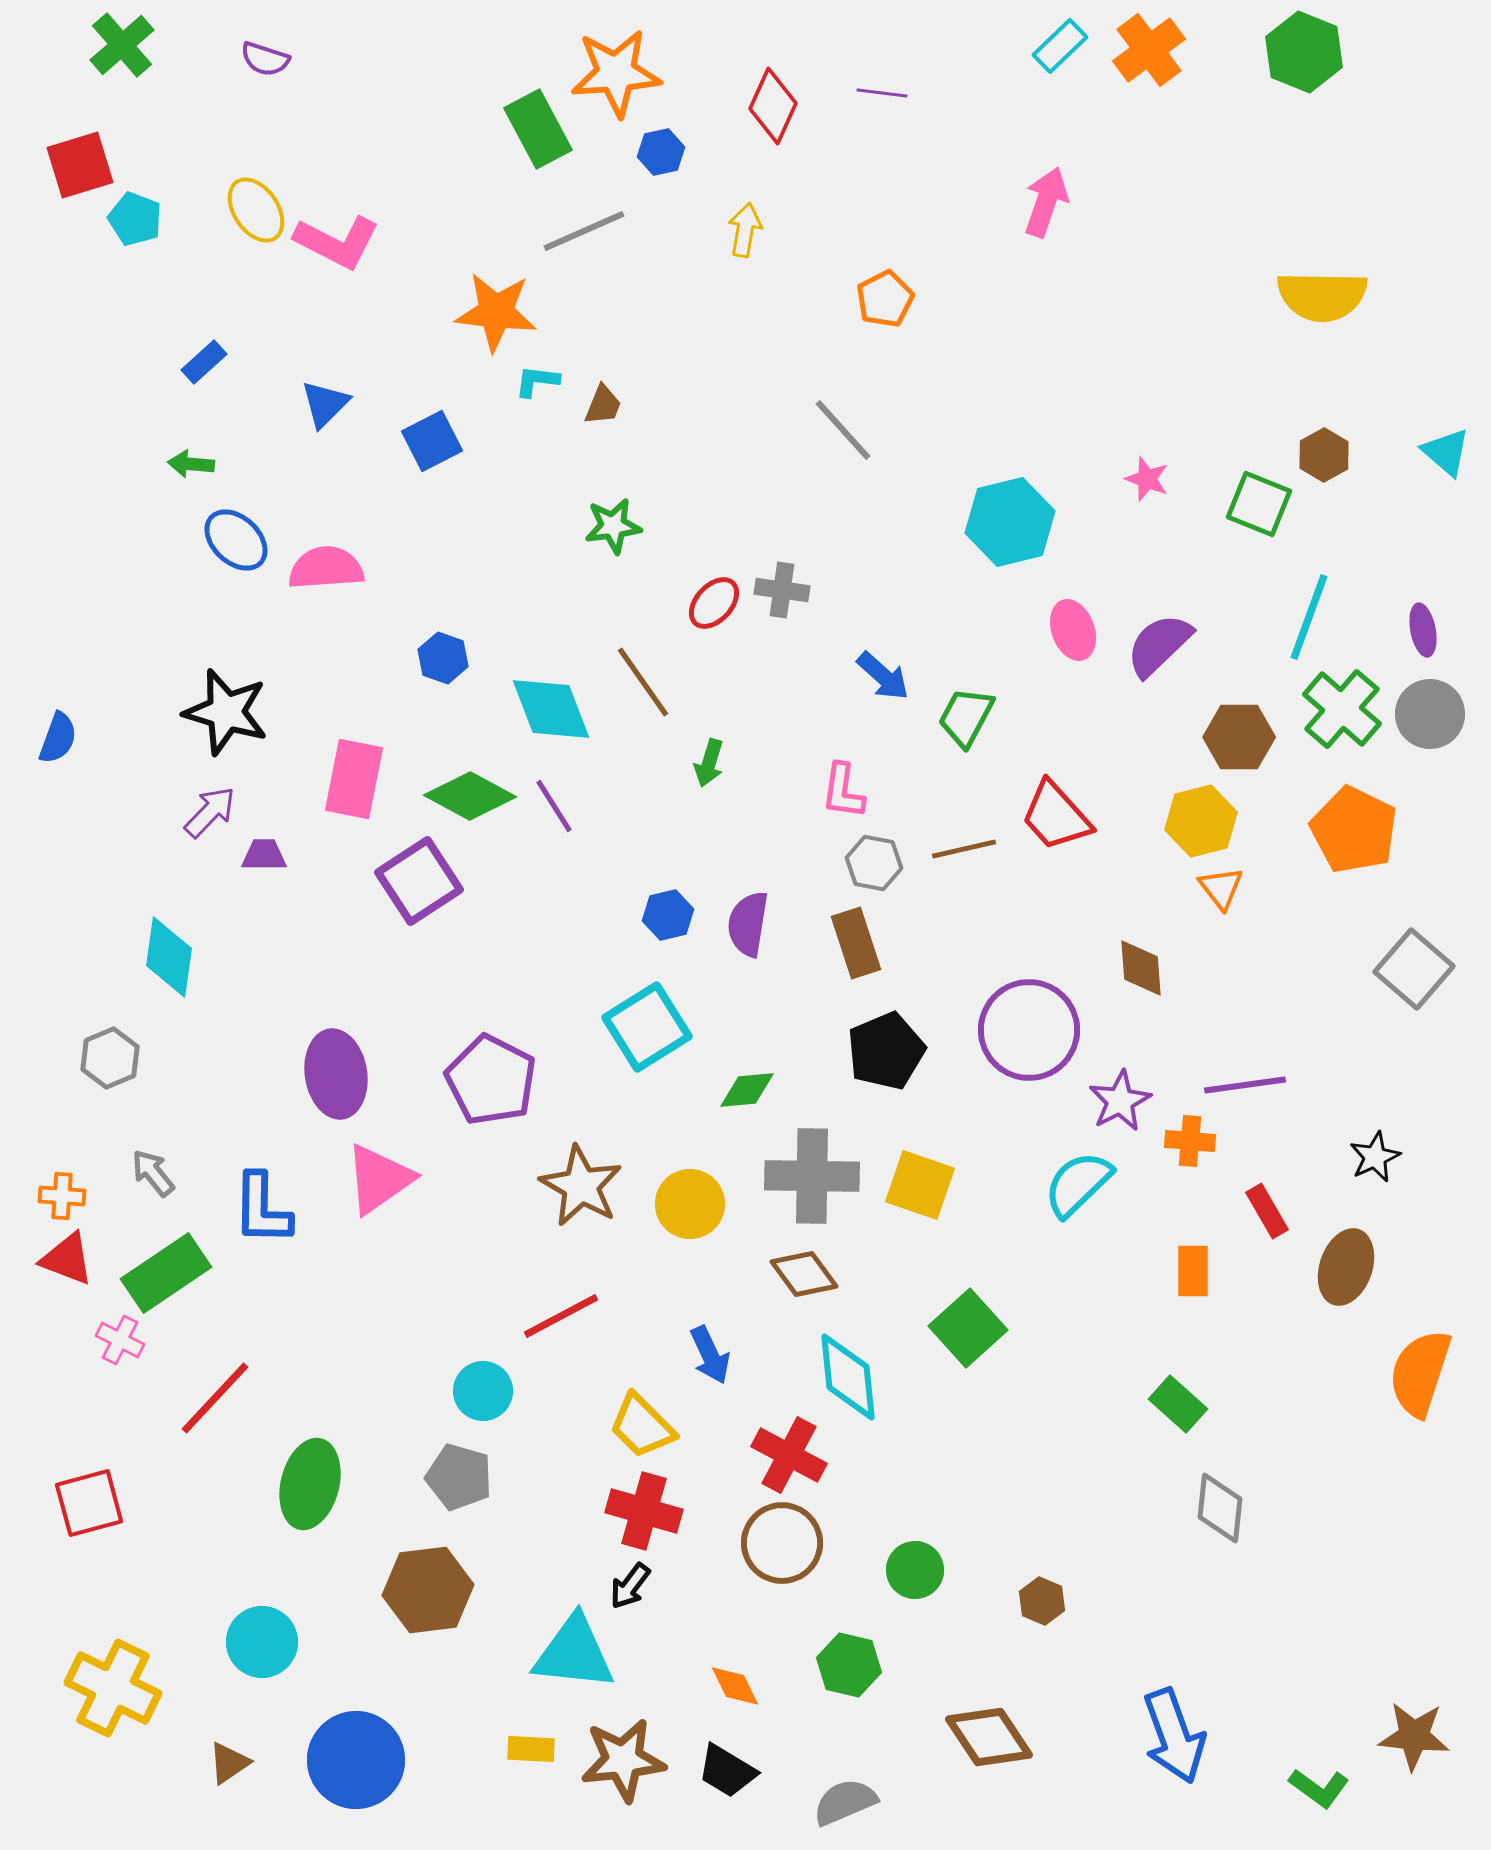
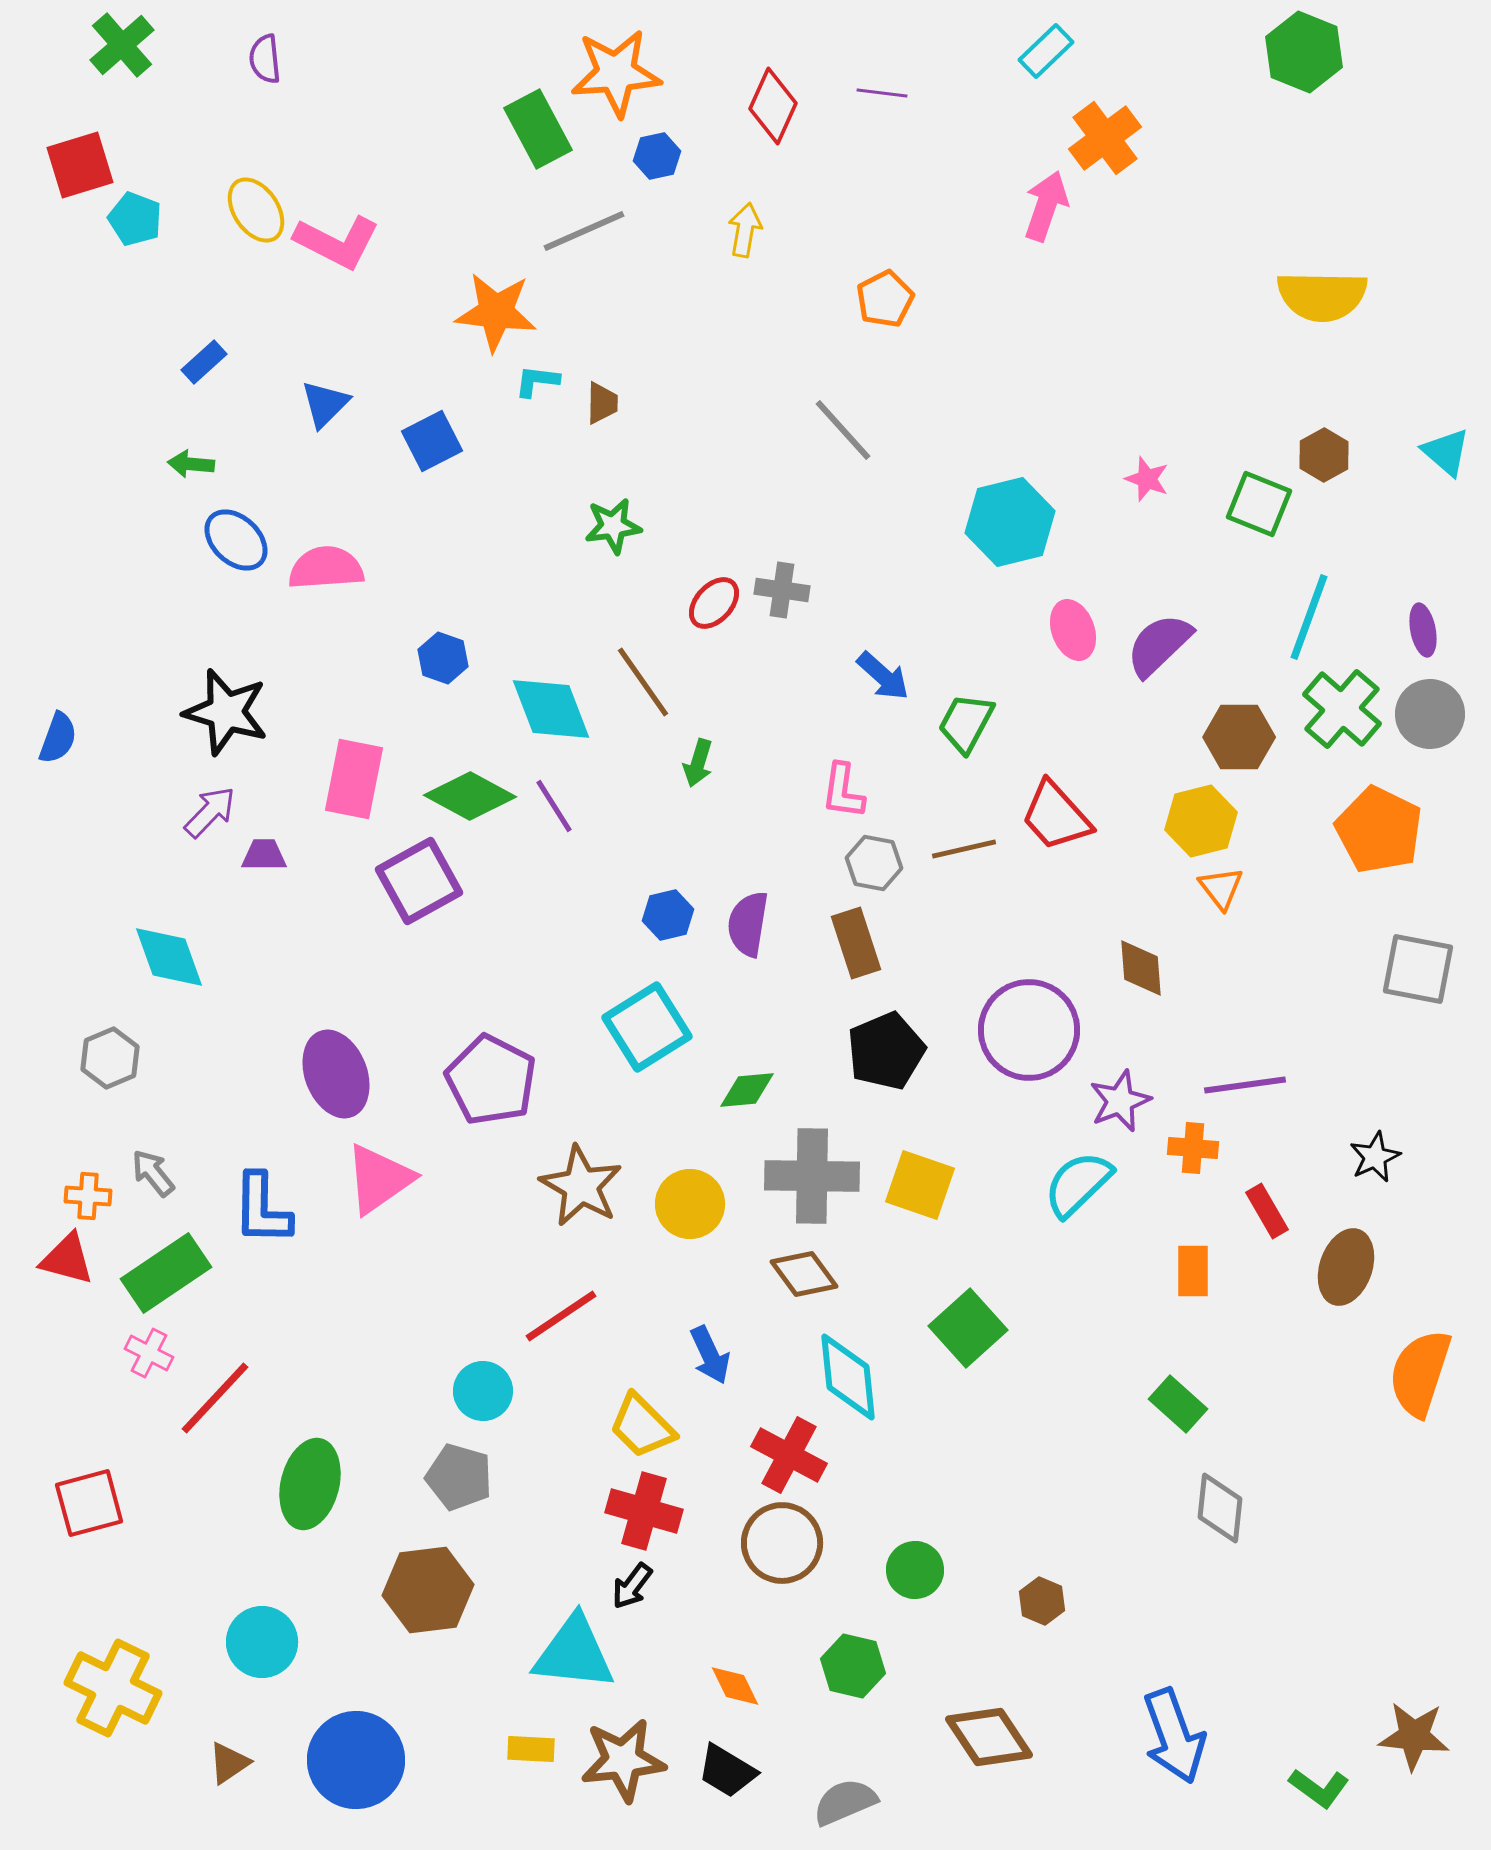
cyan rectangle at (1060, 46): moved 14 px left, 5 px down
orange cross at (1149, 50): moved 44 px left, 88 px down
purple semicircle at (265, 59): rotated 66 degrees clockwise
blue hexagon at (661, 152): moved 4 px left, 4 px down
pink arrow at (1046, 202): moved 4 px down
brown trapezoid at (603, 405): moved 1 px left, 2 px up; rotated 21 degrees counterclockwise
green trapezoid at (966, 717): moved 6 px down
green arrow at (709, 763): moved 11 px left
orange pentagon at (1354, 830): moved 25 px right
purple square at (419, 881): rotated 4 degrees clockwise
cyan diamond at (169, 957): rotated 28 degrees counterclockwise
gray square at (1414, 969): moved 4 px right; rotated 30 degrees counterclockwise
purple ellipse at (336, 1074): rotated 12 degrees counterclockwise
purple star at (1120, 1101): rotated 6 degrees clockwise
orange cross at (1190, 1141): moved 3 px right, 7 px down
orange cross at (62, 1196): moved 26 px right
red triangle at (67, 1259): rotated 6 degrees counterclockwise
red line at (561, 1316): rotated 6 degrees counterclockwise
pink cross at (120, 1340): moved 29 px right, 13 px down
black arrow at (630, 1586): moved 2 px right
green hexagon at (849, 1665): moved 4 px right, 1 px down
